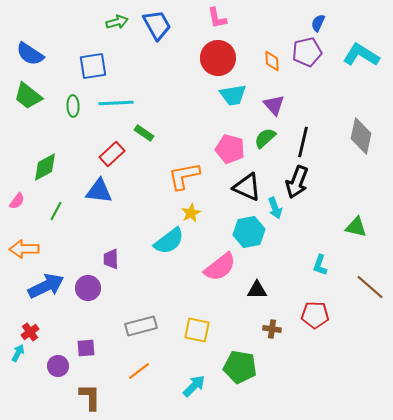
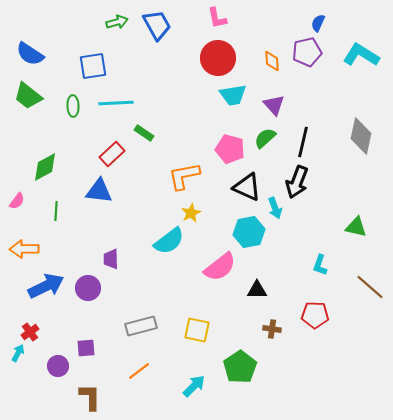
green line at (56, 211): rotated 24 degrees counterclockwise
green pentagon at (240, 367): rotated 28 degrees clockwise
